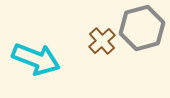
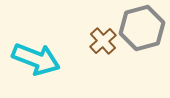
brown cross: moved 1 px right
